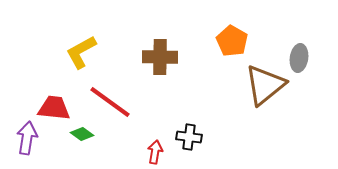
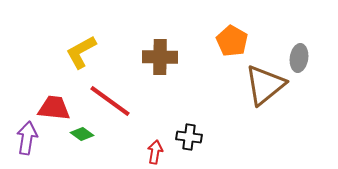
red line: moved 1 px up
